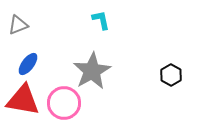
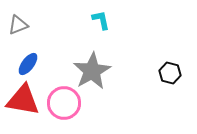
black hexagon: moved 1 px left, 2 px up; rotated 15 degrees counterclockwise
